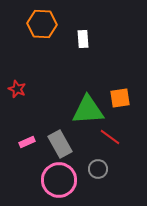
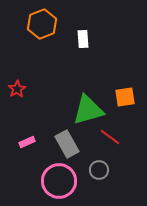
orange hexagon: rotated 24 degrees counterclockwise
red star: rotated 18 degrees clockwise
orange square: moved 5 px right, 1 px up
green triangle: rotated 12 degrees counterclockwise
gray rectangle: moved 7 px right
gray circle: moved 1 px right, 1 px down
pink circle: moved 1 px down
